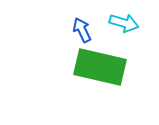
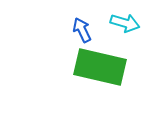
cyan arrow: moved 1 px right
